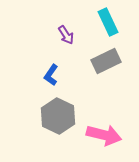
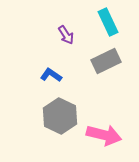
blue L-shape: rotated 90 degrees clockwise
gray hexagon: moved 2 px right
